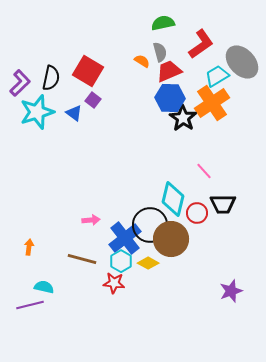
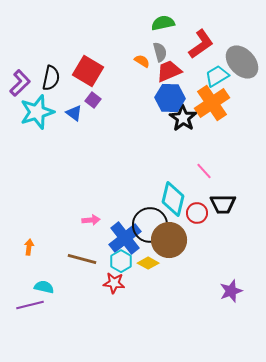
brown circle: moved 2 px left, 1 px down
